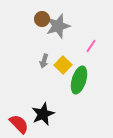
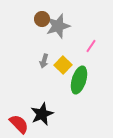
black star: moved 1 px left
